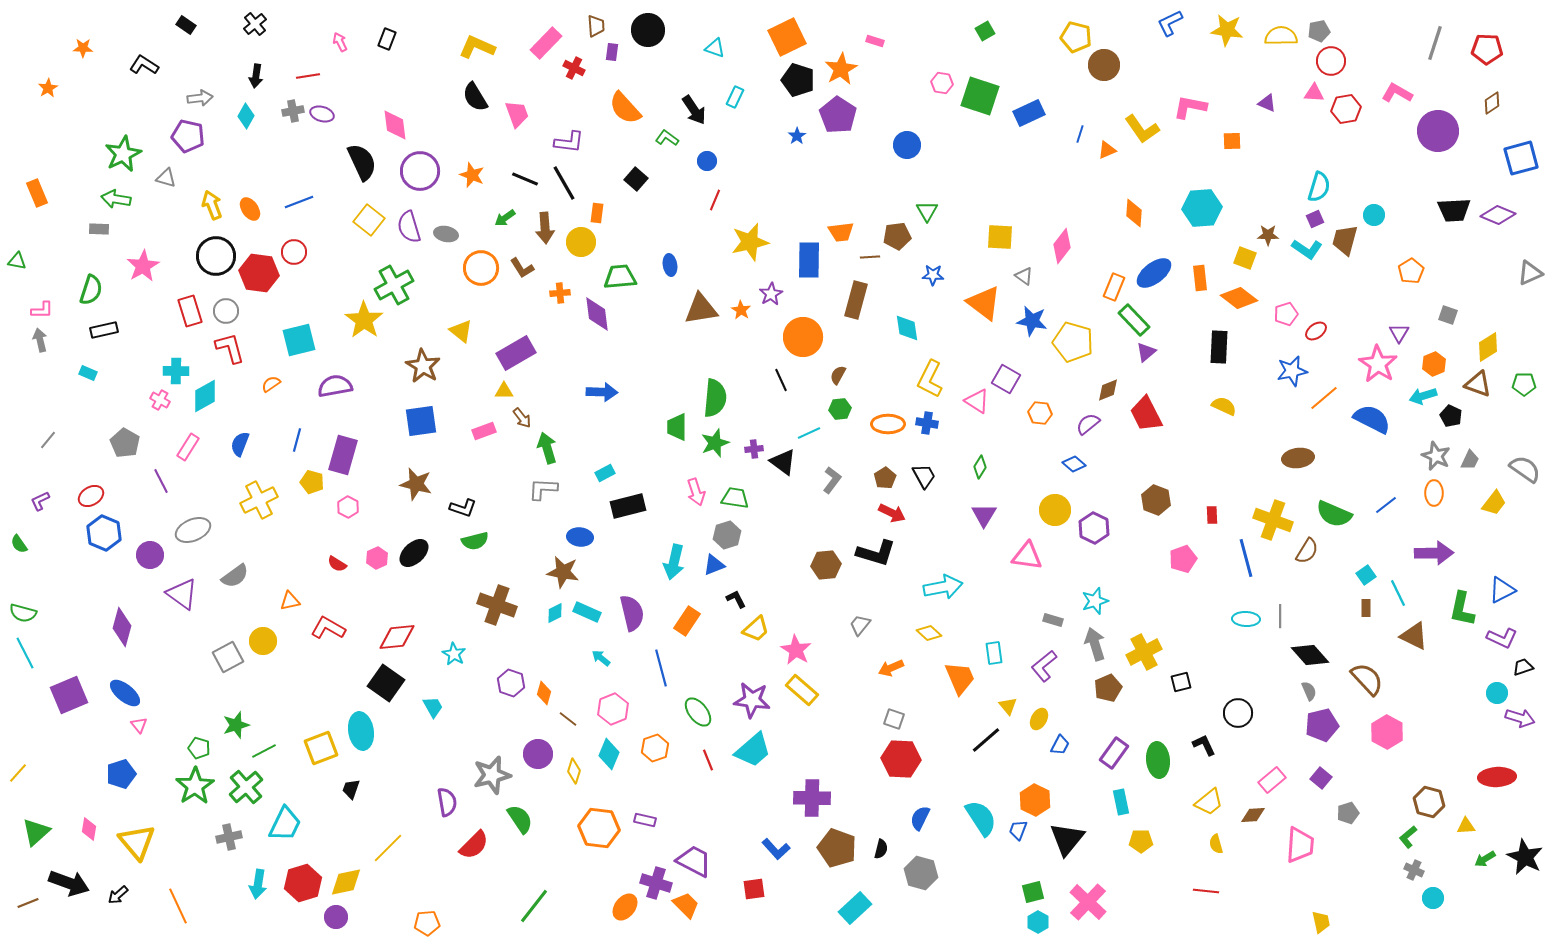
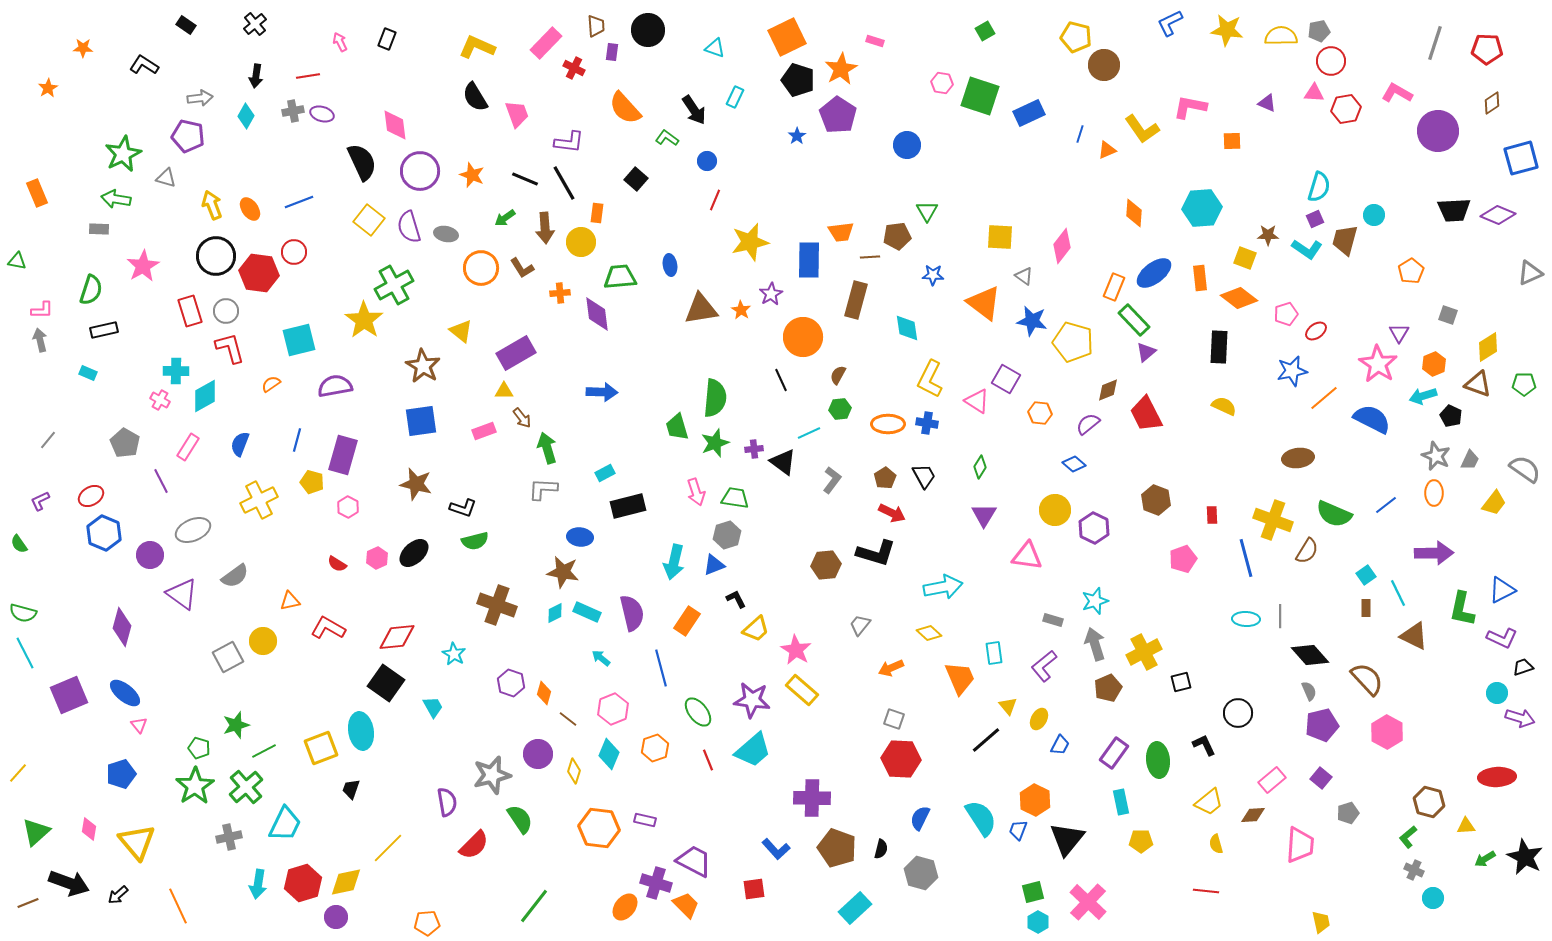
green trapezoid at (677, 427): rotated 16 degrees counterclockwise
